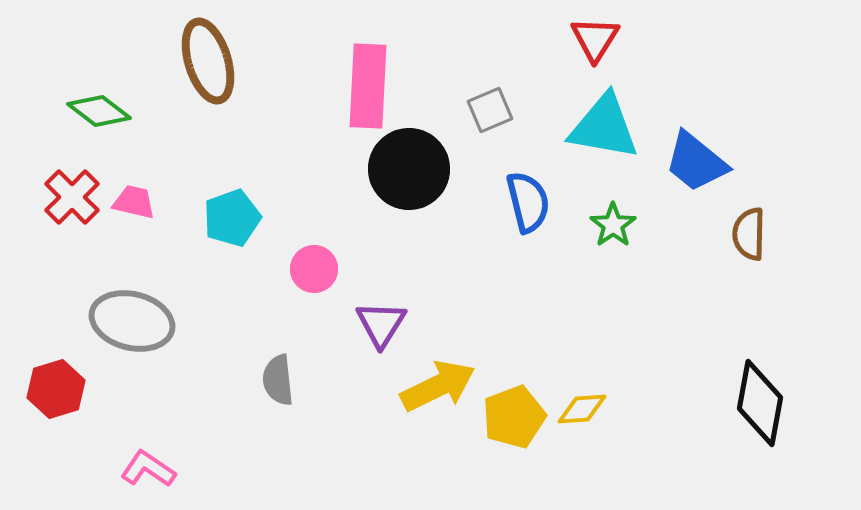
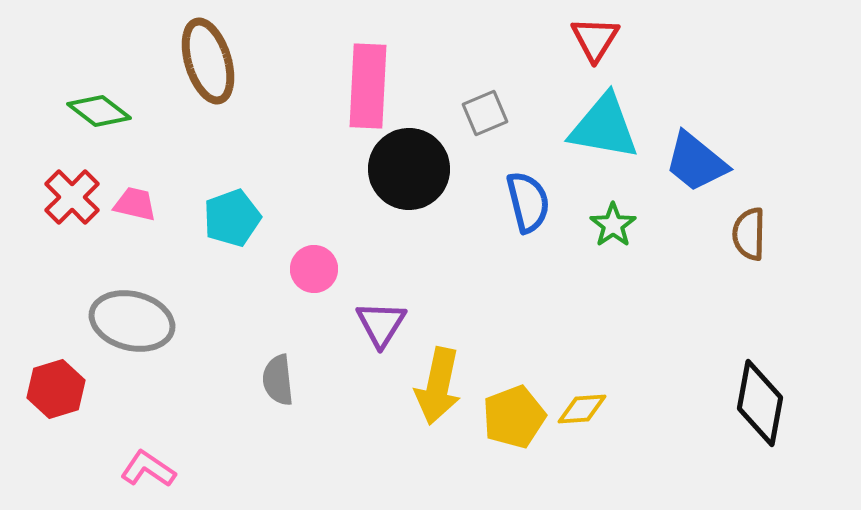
gray square: moved 5 px left, 3 px down
pink trapezoid: moved 1 px right, 2 px down
yellow arrow: rotated 128 degrees clockwise
